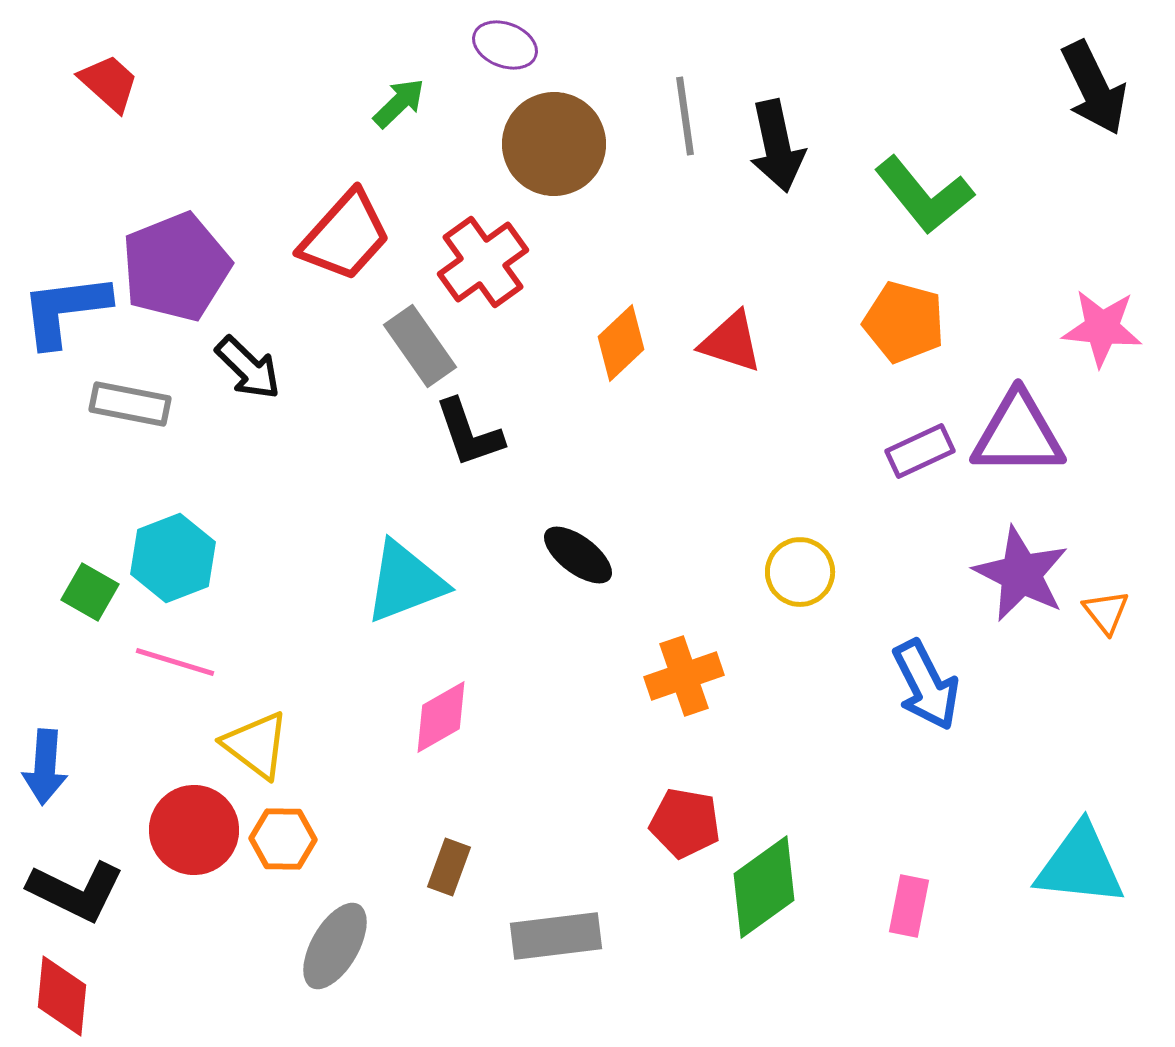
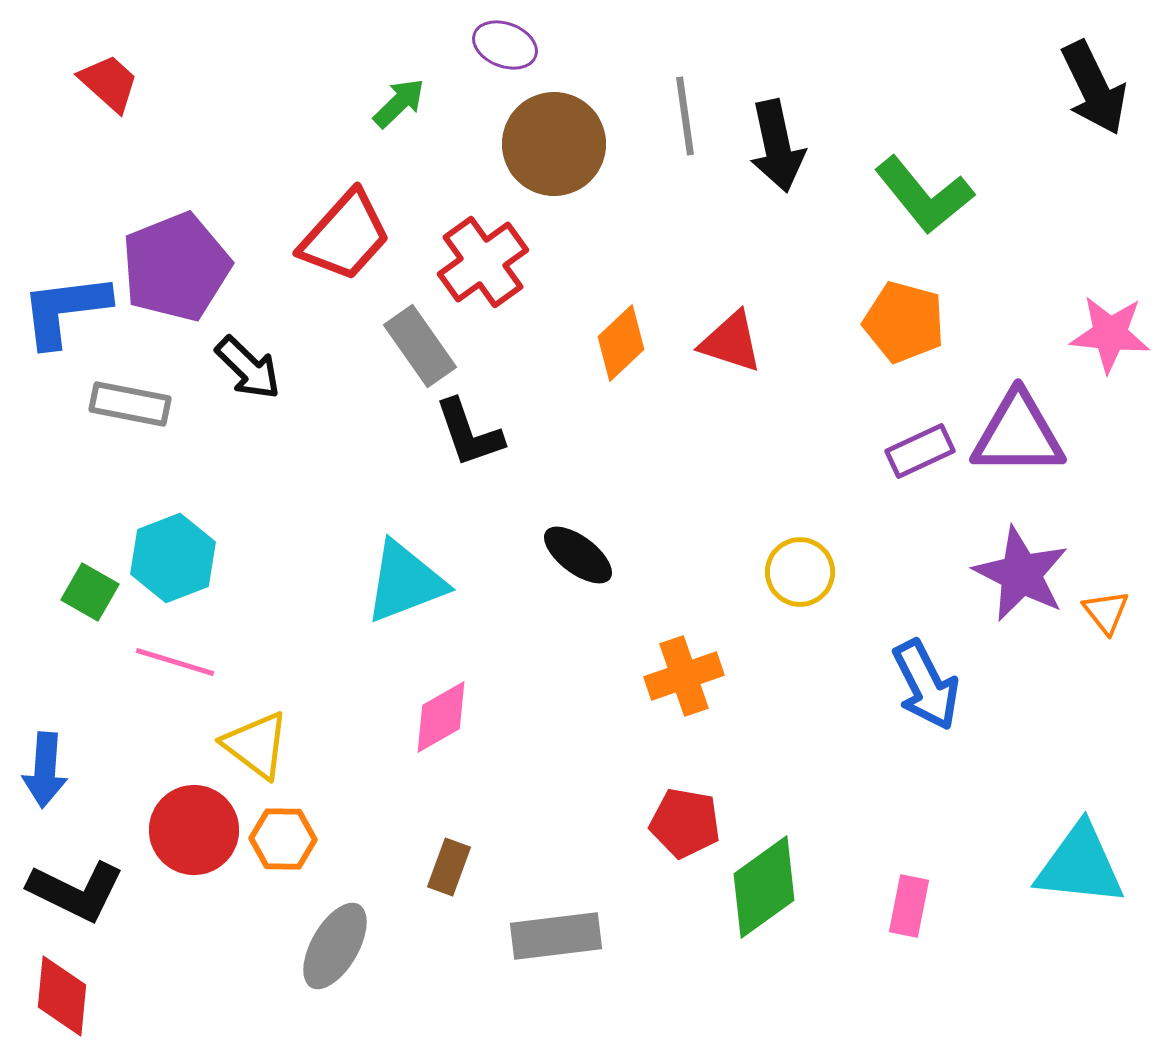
pink star at (1102, 328): moved 8 px right, 6 px down
blue arrow at (45, 767): moved 3 px down
